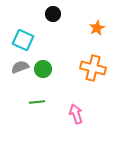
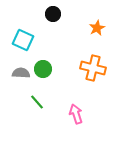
gray semicircle: moved 1 px right, 6 px down; rotated 24 degrees clockwise
green line: rotated 56 degrees clockwise
